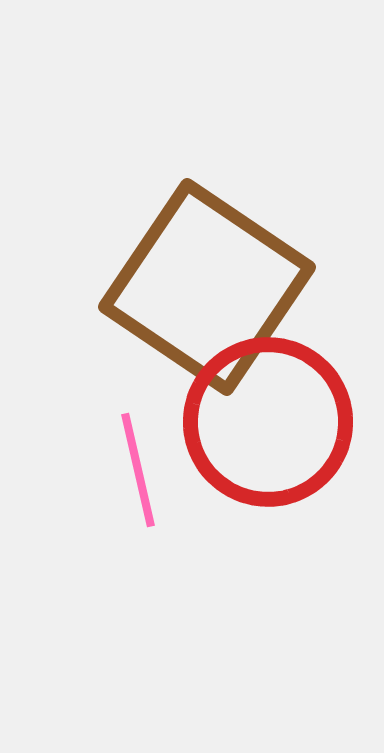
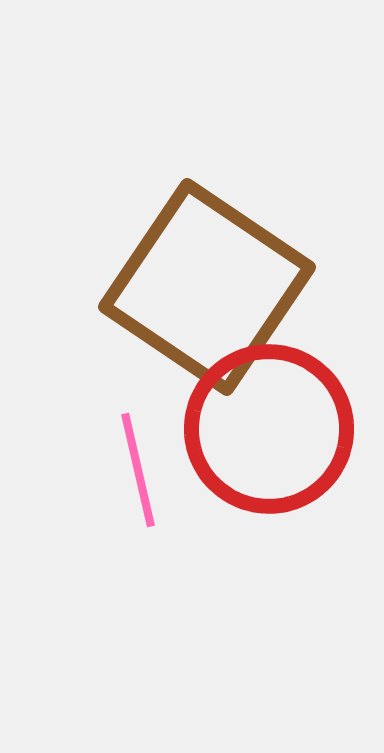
red circle: moved 1 px right, 7 px down
